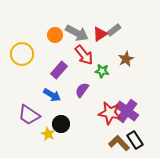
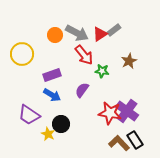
brown star: moved 3 px right, 2 px down
purple rectangle: moved 7 px left, 5 px down; rotated 30 degrees clockwise
